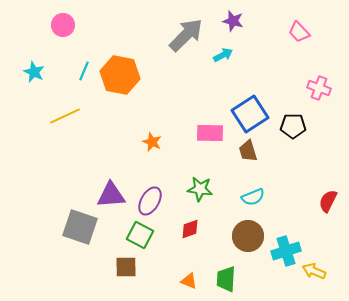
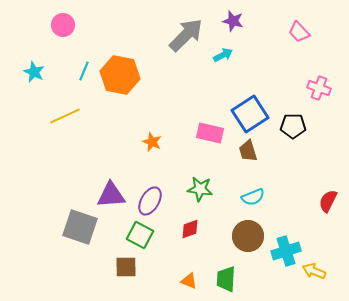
pink rectangle: rotated 12 degrees clockwise
